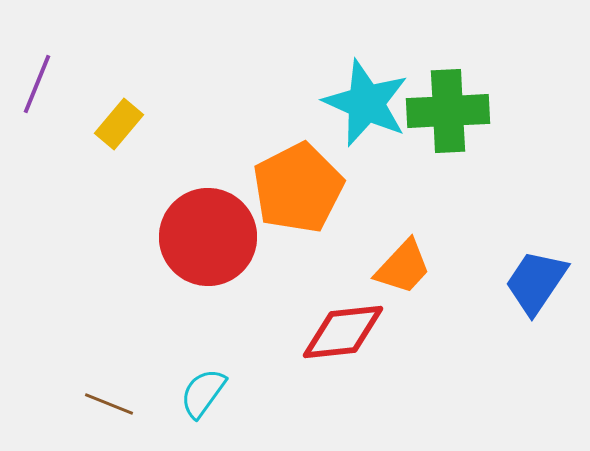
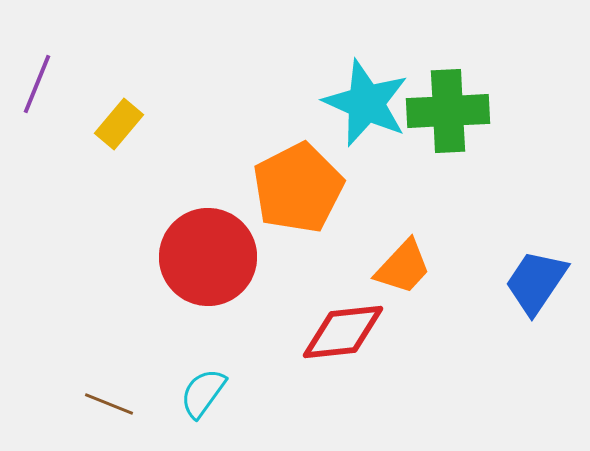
red circle: moved 20 px down
